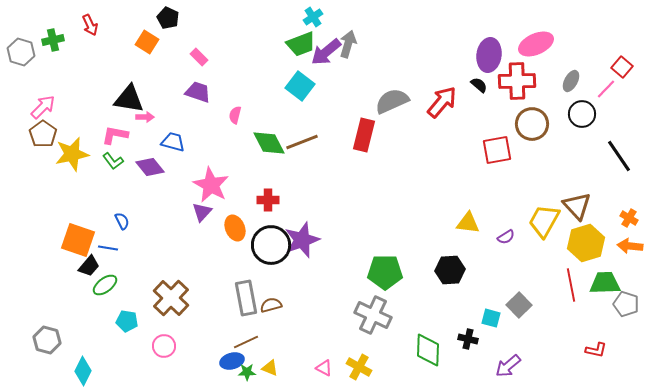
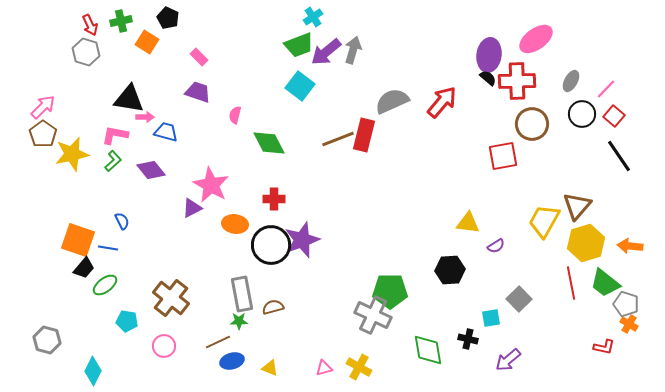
green cross at (53, 40): moved 68 px right, 19 px up
green trapezoid at (301, 44): moved 2 px left, 1 px down
gray arrow at (348, 44): moved 5 px right, 6 px down
pink ellipse at (536, 44): moved 5 px up; rotated 12 degrees counterclockwise
gray hexagon at (21, 52): moved 65 px right
red square at (622, 67): moved 8 px left, 49 px down
black semicircle at (479, 85): moved 9 px right, 7 px up
blue trapezoid at (173, 142): moved 7 px left, 10 px up
brown line at (302, 142): moved 36 px right, 3 px up
red square at (497, 150): moved 6 px right, 6 px down
green L-shape at (113, 161): rotated 95 degrees counterclockwise
purple diamond at (150, 167): moved 1 px right, 3 px down
red cross at (268, 200): moved 6 px right, 1 px up
brown triangle at (577, 206): rotated 24 degrees clockwise
purple triangle at (202, 212): moved 10 px left, 4 px up; rotated 20 degrees clockwise
orange cross at (629, 218): moved 106 px down
orange ellipse at (235, 228): moved 4 px up; rotated 60 degrees counterclockwise
purple semicircle at (506, 237): moved 10 px left, 9 px down
black trapezoid at (89, 266): moved 5 px left, 2 px down
green pentagon at (385, 272): moved 5 px right, 19 px down
green trapezoid at (605, 283): rotated 140 degrees counterclockwise
red line at (571, 285): moved 2 px up
brown cross at (171, 298): rotated 6 degrees counterclockwise
gray rectangle at (246, 298): moved 4 px left, 4 px up
brown semicircle at (271, 305): moved 2 px right, 2 px down
gray square at (519, 305): moved 6 px up
cyan square at (491, 318): rotated 24 degrees counterclockwise
brown line at (246, 342): moved 28 px left
green diamond at (428, 350): rotated 12 degrees counterclockwise
red L-shape at (596, 350): moved 8 px right, 3 px up
purple arrow at (508, 366): moved 6 px up
pink triangle at (324, 368): rotated 42 degrees counterclockwise
cyan diamond at (83, 371): moved 10 px right
green star at (247, 372): moved 8 px left, 51 px up
